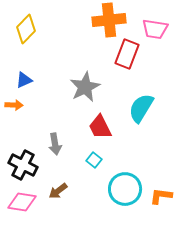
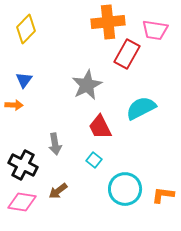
orange cross: moved 1 px left, 2 px down
pink trapezoid: moved 1 px down
red rectangle: rotated 8 degrees clockwise
blue triangle: rotated 30 degrees counterclockwise
gray star: moved 2 px right, 2 px up
cyan semicircle: rotated 32 degrees clockwise
orange L-shape: moved 2 px right, 1 px up
